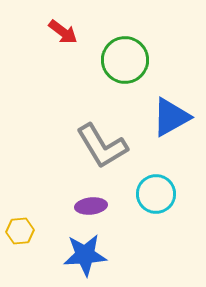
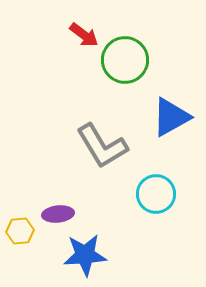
red arrow: moved 21 px right, 3 px down
purple ellipse: moved 33 px left, 8 px down
